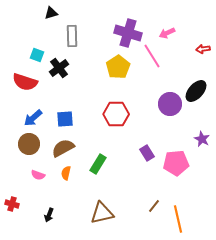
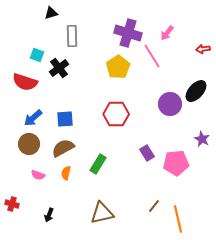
pink arrow: rotated 28 degrees counterclockwise
